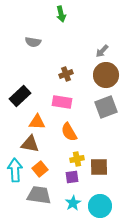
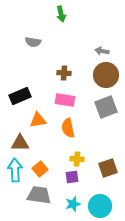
gray arrow: rotated 56 degrees clockwise
brown cross: moved 2 px left, 1 px up; rotated 24 degrees clockwise
black rectangle: rotated 20 degrees clockwise
pink rectangle: moved 3 px right, 2 px up
orange triangle: moved 1 px right, 2 px up; rotated 12 degrees counterclockwise
orange semicircle: moved 1 px left, 4 px up; rotated 18 degrees clockwise
brown triangle: moved 10 px left, 1 px up; rotated 12 degrees counterclockwise
yellow cross: rotated 16 degrees clockwise
brown square: moved 9 px right, 1 px down; rotated 18 degrees counterclockwise
cyan star: moved 1 px down; rotated 14 degrees clockwise
